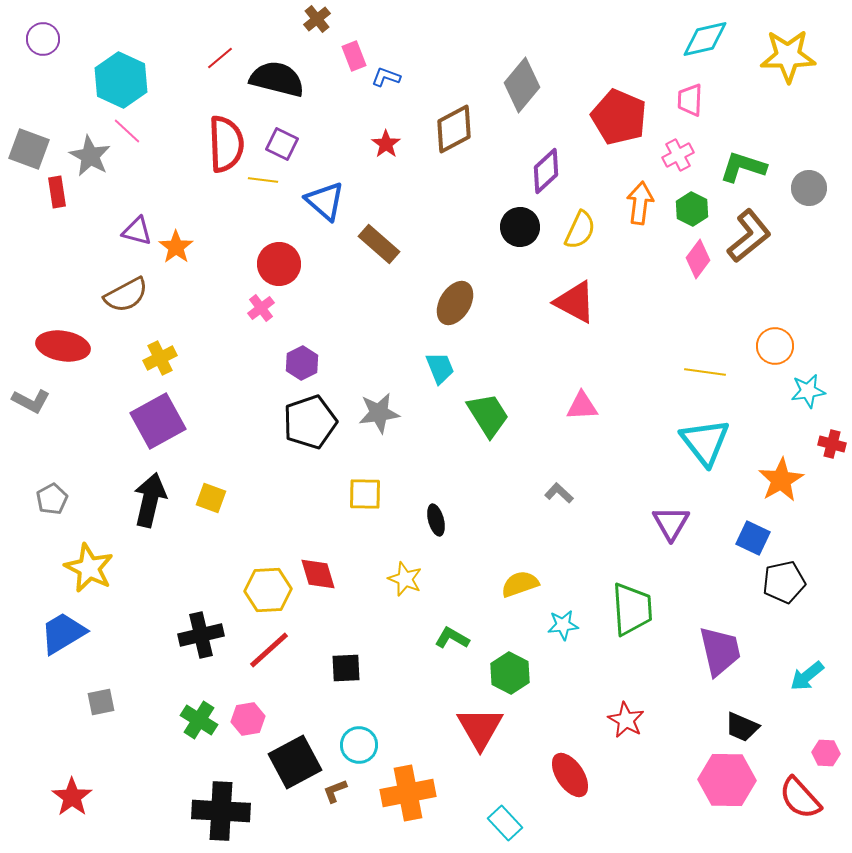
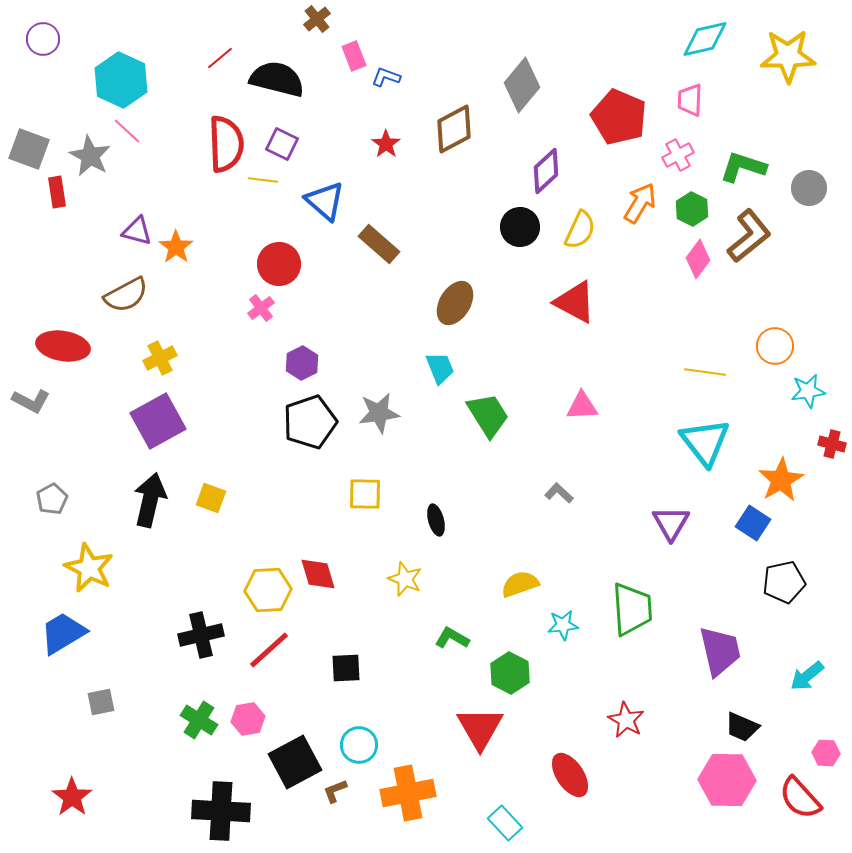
orange arrow at (640, 203): rotated 24 degrees clockwise
blue square at (753, 538): moved 15 px up; rotated 8 degrees clockwise
